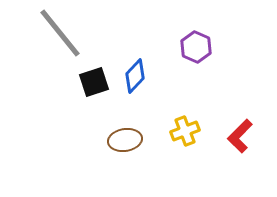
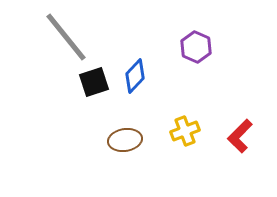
gray line: moved 6 px right, 4 px down
